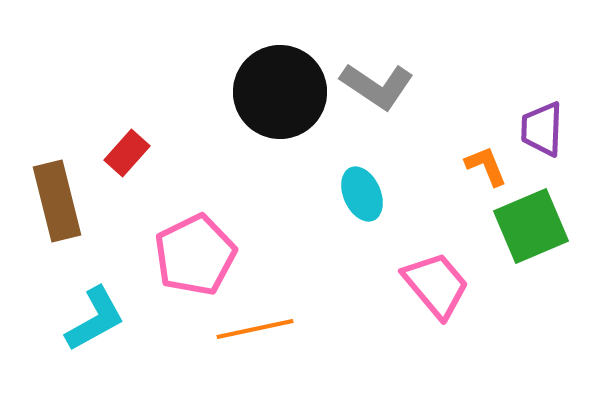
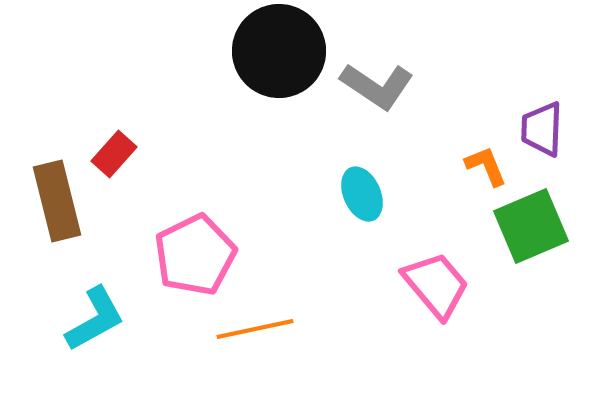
black circle: moved 1 px left, 41 px up
red rectangle: moved 13 px left, 1 px down
